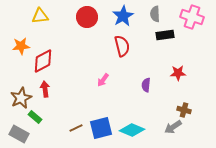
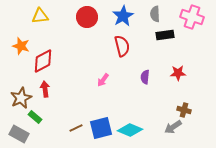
orange star: rotated 24 degrees clockwise
purple semicircle: moved 1 px left, 8 px up
cyan diamond: moved 2 px left
